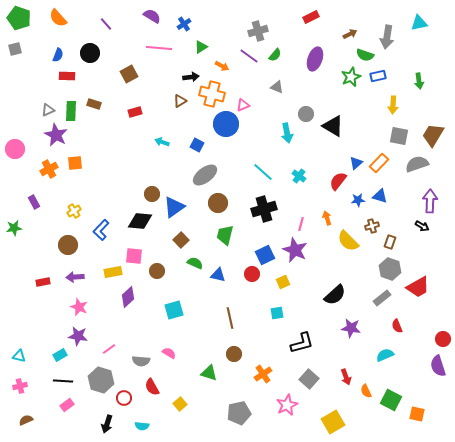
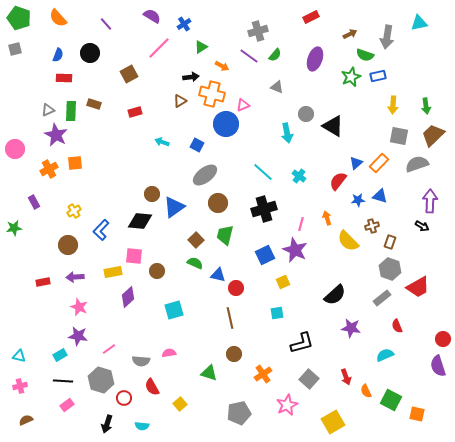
pink line at (159, 48): rotated 50 degrees counterclockwise
red rectangle at (67, 76): moved 3 px left, 2 px down
green arrow at (419, 81): moved 7 px right, 25 px down
brown trapezoid at (433, 135): rotated 15 degrees clockwise
brown square at (181, 240): moved 15 px right
red circle at (252, 274): moved 16 px left, 14 px down
pink semicircle at (169, 353): rotated 40 degrees counterclockwise
